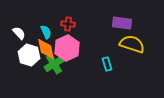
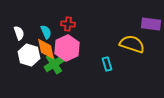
purple rectangle: moved 29 px right, 1 px down
white semicircle: rotated 24 degrees clockwise
